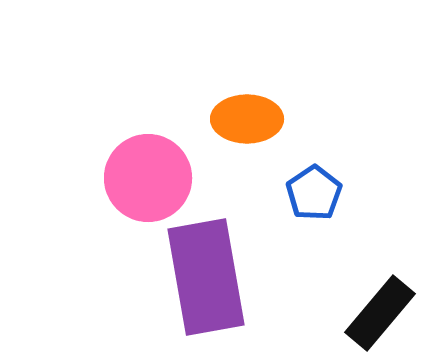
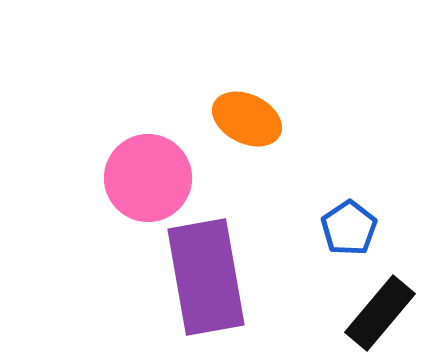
orange ellipse: rotated 26 degrees clockwise
blue pentagon: moved 35 px right, 35 px down
